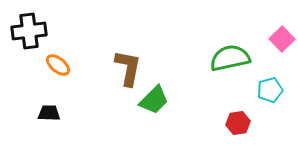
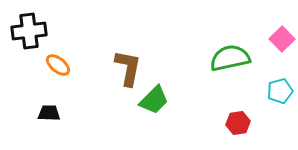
cyan pentagon: moved 10 px right, 1 px down
